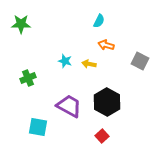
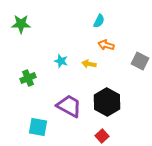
cyan star: moved 4 px left
